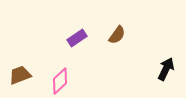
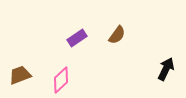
pink diamond: moved 1 px right, 1 px up
